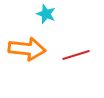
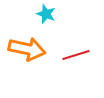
orange arrow: rotated 6 degrees clockwise
